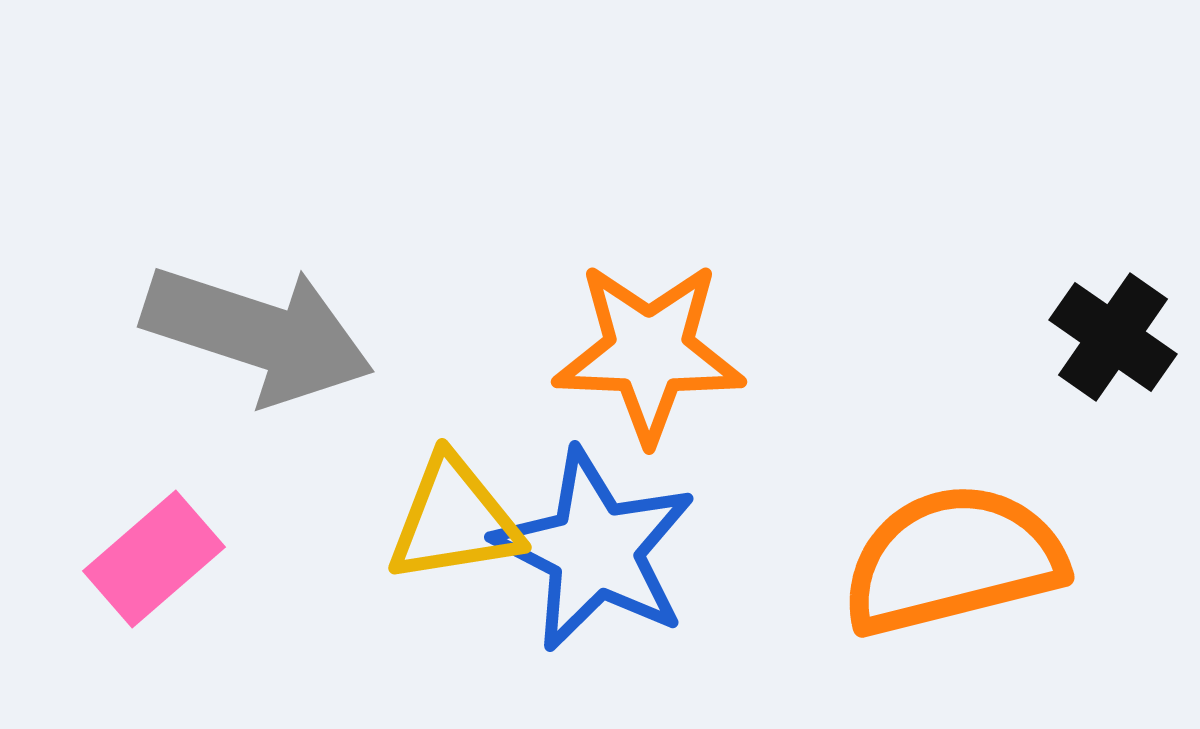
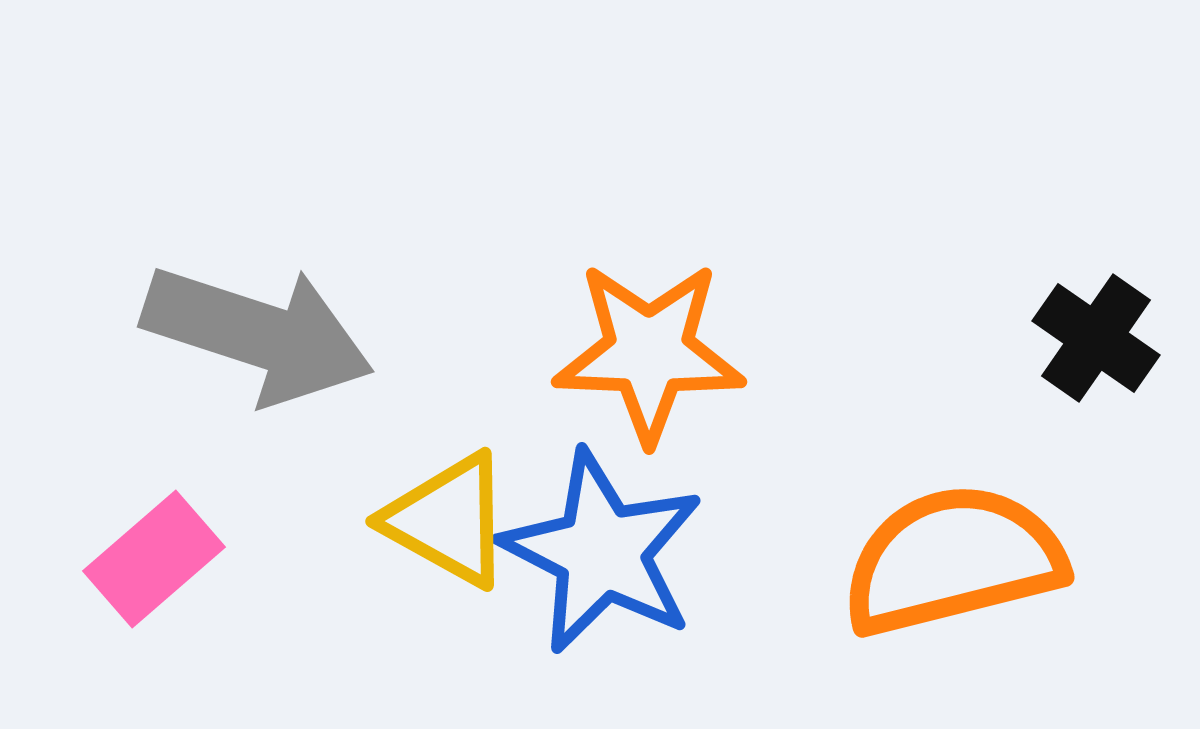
black cross: moved 17 px left, 1 px down
yellow triangle: moved 6 px left; rotated 38 degrees clockwise
blue star: moved 7 px right, 2 px down
